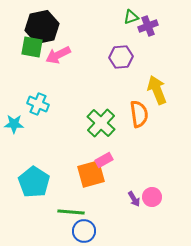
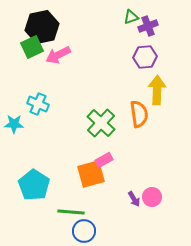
green square: rotated 35 degrees counterclockwise
purple hexagon: moved 24 px right
yellow arrow: rotated 24 degrees clockwise
cyan pentagon: moved 3 px down
